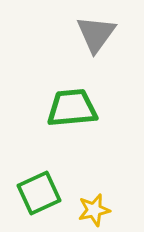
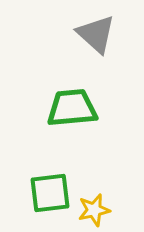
gray triangle: rotated 24 degrees counterclockwise
green square: moved 11 px right; rotated 18 degrees clockwise
